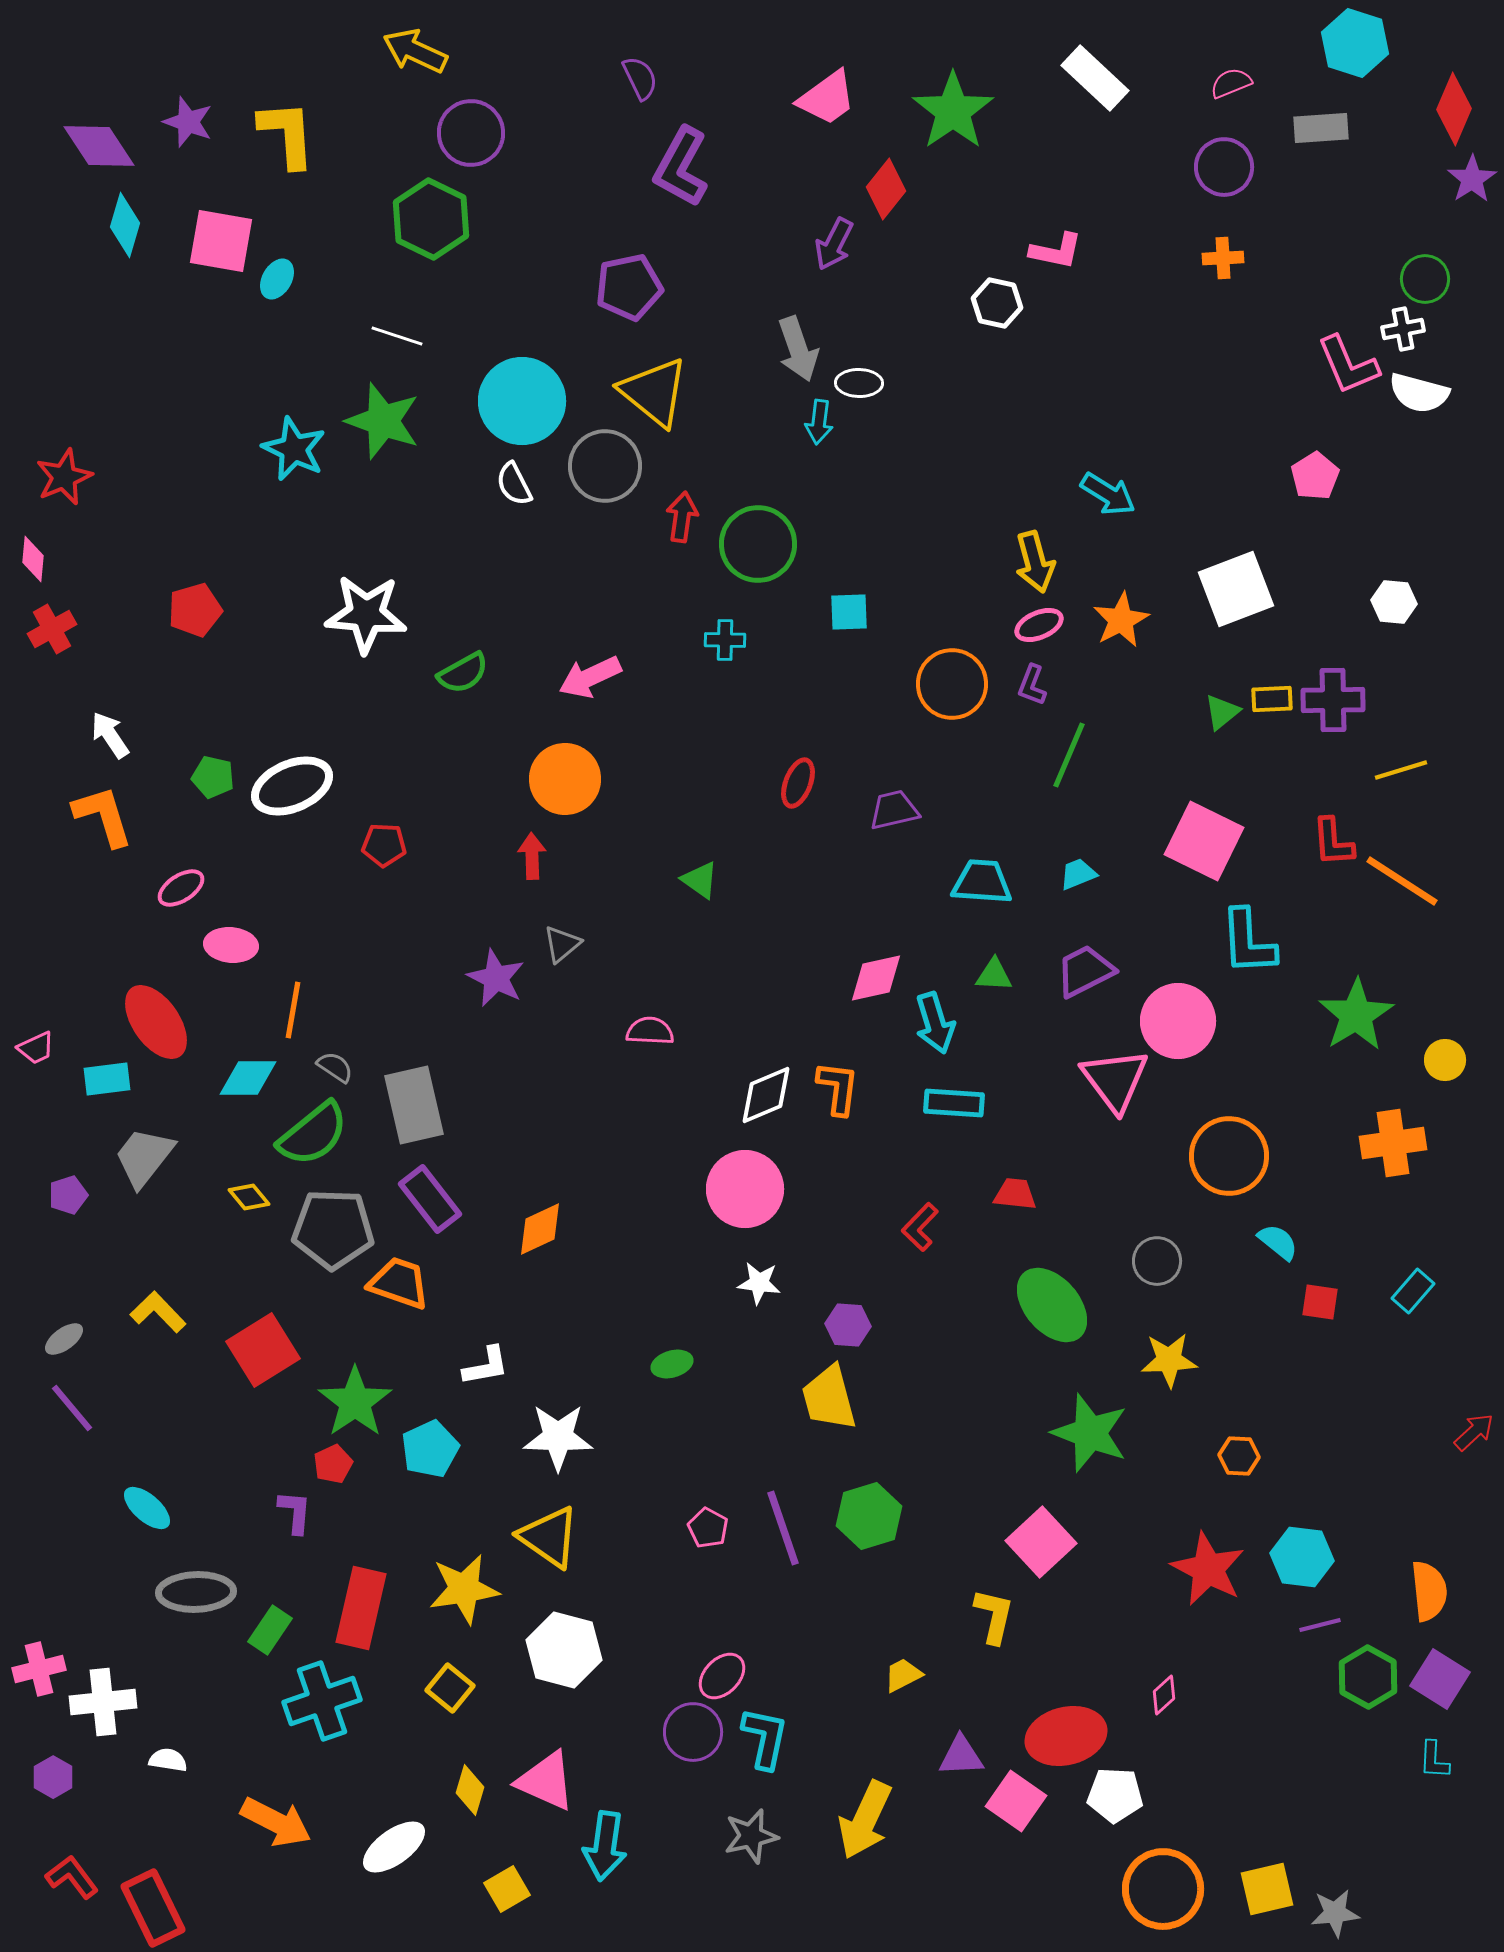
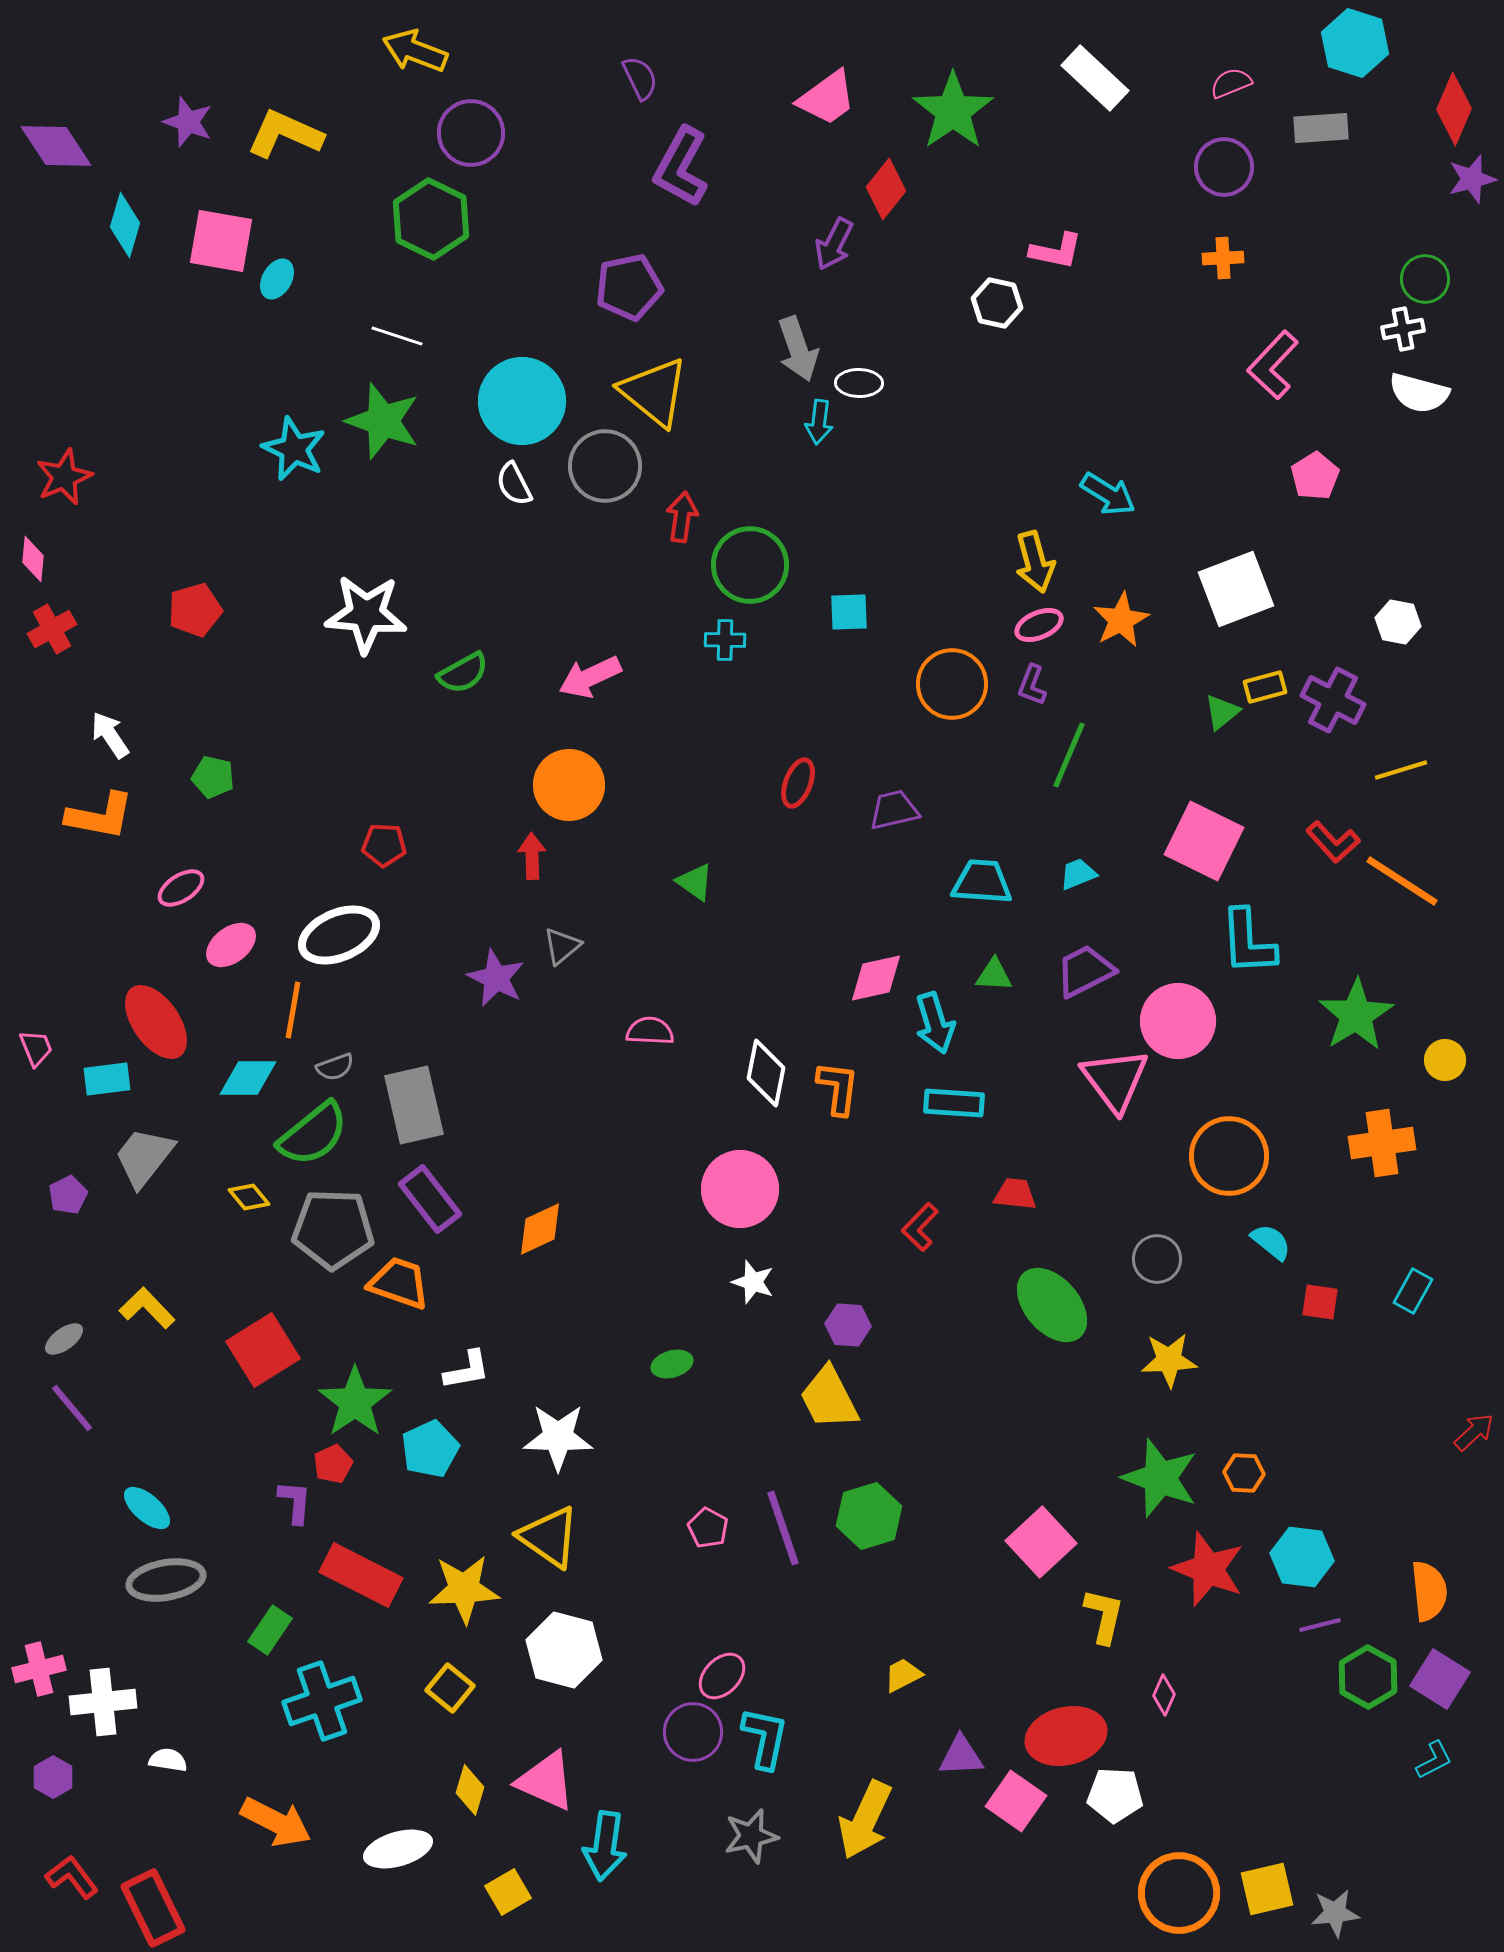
yellow arrow at (415, 51): rotated 4 degrees counterclockwise
yellow L-shape at (287, 134): moved 2 px left; rotated 62 degrees counterclockwise
purple diamond at (99, 146): moved 43 px left
purple star at (1472, 179): rotated 18 degrees clockwise
pink L-shape at (1348, 365): moved 75 px left; rotated 66 degrees clockwise
green circle at (758, 544): moved 8 px left, 21 px down
white hexagon at (1394, 602): moved 4 px right, 20 px down; rotated 6 degrees clockwise
yellow rectangle at (1272, 699): moved 7 px left, 12 px up; rotated 12 degrees counterclockwise
purple cross at (1333, 700): rotated 28 degrees clockwise
orange circle at (565, 779): moved 4 px right, 6 px down
white ellipse at (292, 786): moved 47 px right, 149 px down
orange L-shape at (103, 816): moved 3 px left; rotated 118 degrees clockwise
red L-shape at (1333, 842): rotated 38 degrees counterclockwise
green triangle at (700, 880): moved 5 px left, 2 px down
gray triangle at (562, 944): moved 2 px down
pink ellipse at (231, 945): rotated 42 degrees counterclockwise
pink trapezoid at (36, 1048): rotated 87 degrees counterclockwise
gray semicircle at (335, 1067): rotated 126 degrees clockwise
white diamond at (766, 1095): moved 22 px up; rotated 56 degrees counterclockwise
orange cross at (1393, 1143): moved 11 px left
pink circle at (745, 1189): moved 5 px left
purple pentagon at (68, 1195): rotated 9 degrees counterclockwise
cyan semicircle at (1278, 1242): moved 7 px left
gray circle at (1157, 1261): moved 2 px up
white star at (759, 1283): moved 6 px left, 1 px up; rotated 12 degrees clockwise
cyan rectangle at (1413, 1291): rotated 12 degrees counterclockwise
yellow L-shape at (158, 1312): moved 11 px left, 4 px up
white L-shape at (486, 1366): moved 19 px left, 4 px down
yellow trapezoid at (829, 1398): rotated 12 degrees counterclockwise
green star at (1090, 1433): moved 70 px right, 45 px down
orange hexagon at (1239, 1456): moved 5 px right, 17 px down
purple L-shape at (295, 1512): moved 10 px up
red star at (1208, 1569): rotated 6 degrees counterclockwise
yellow star at (464, 1589): rotated 6 degrees clockwise
gray ellipse at (196, 1592): moved 30 px left, 12 px up; rotated 8 degrees counterclockwise
red rectangle at (361, 1608): moved 33 px up; rotated 76 degrees counterclockwise
yellow L-shape at (994, 1616): moved 110 px right
pink diamond at (1164, 1695): rotated 24 degrees counterclockwise
cyan L-shape at (1434, 1760): rotated 120 degrees counterclockwise
white ellipse at (394, 1847): moved 4 px right, 2 px down; rotated 20 degrees clockwise
yellow square at (507, 1889): moved 1 px right, 3 px down
orange circle at (1163, 1889): moved 16 px right, 4 px down
